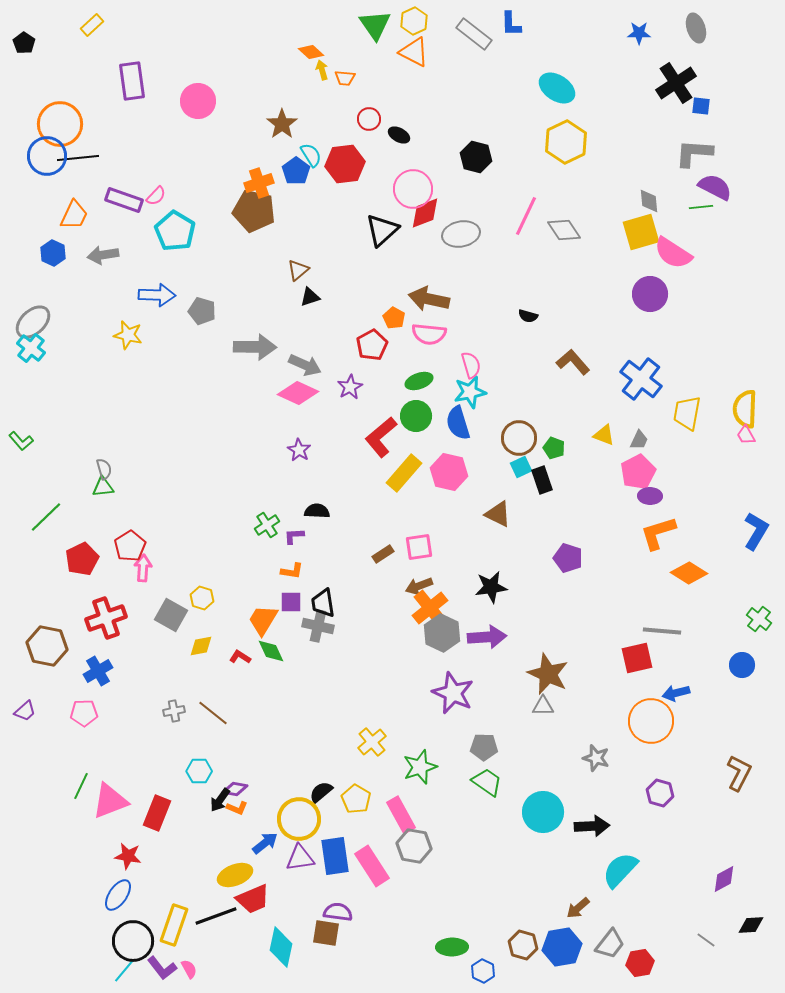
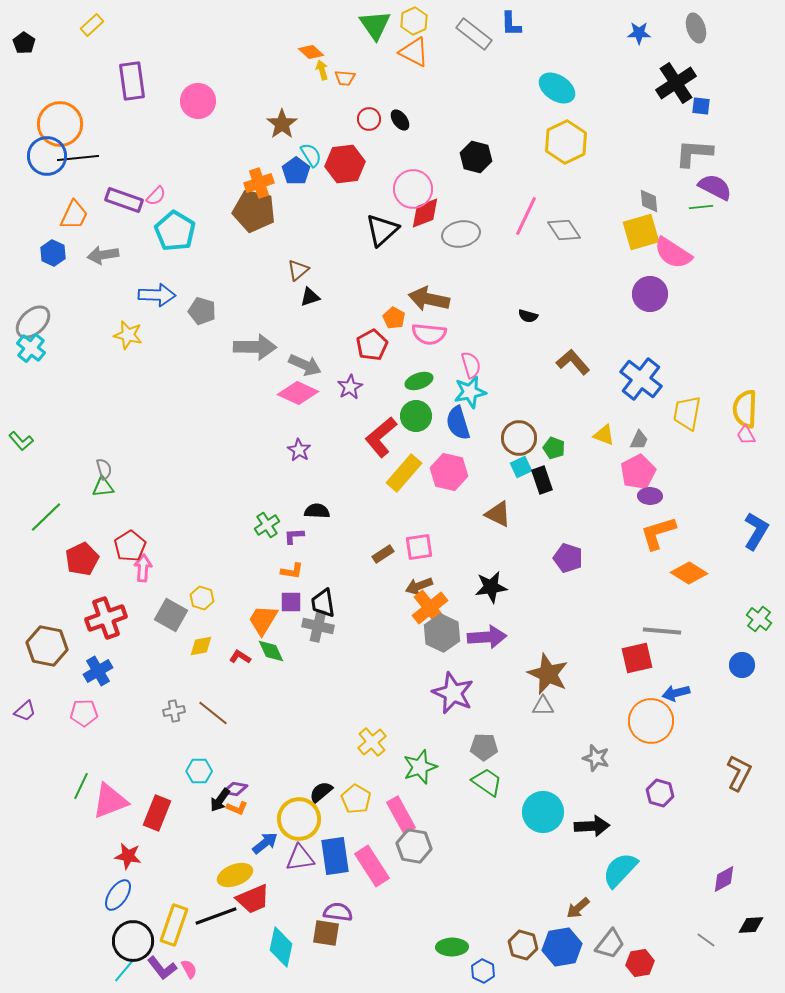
black ellipse at (399, 135): moved 1 px right, 15 px up; rotated 25 degrees clockwise
